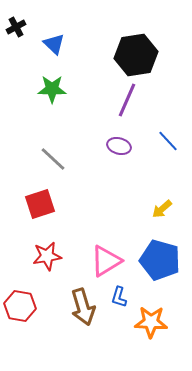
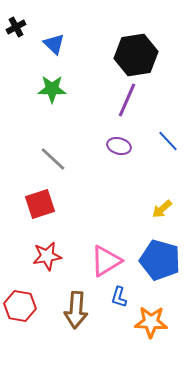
brown arrow: moved 7 px left, 3 px down; rotated 21 degrees clockwise
